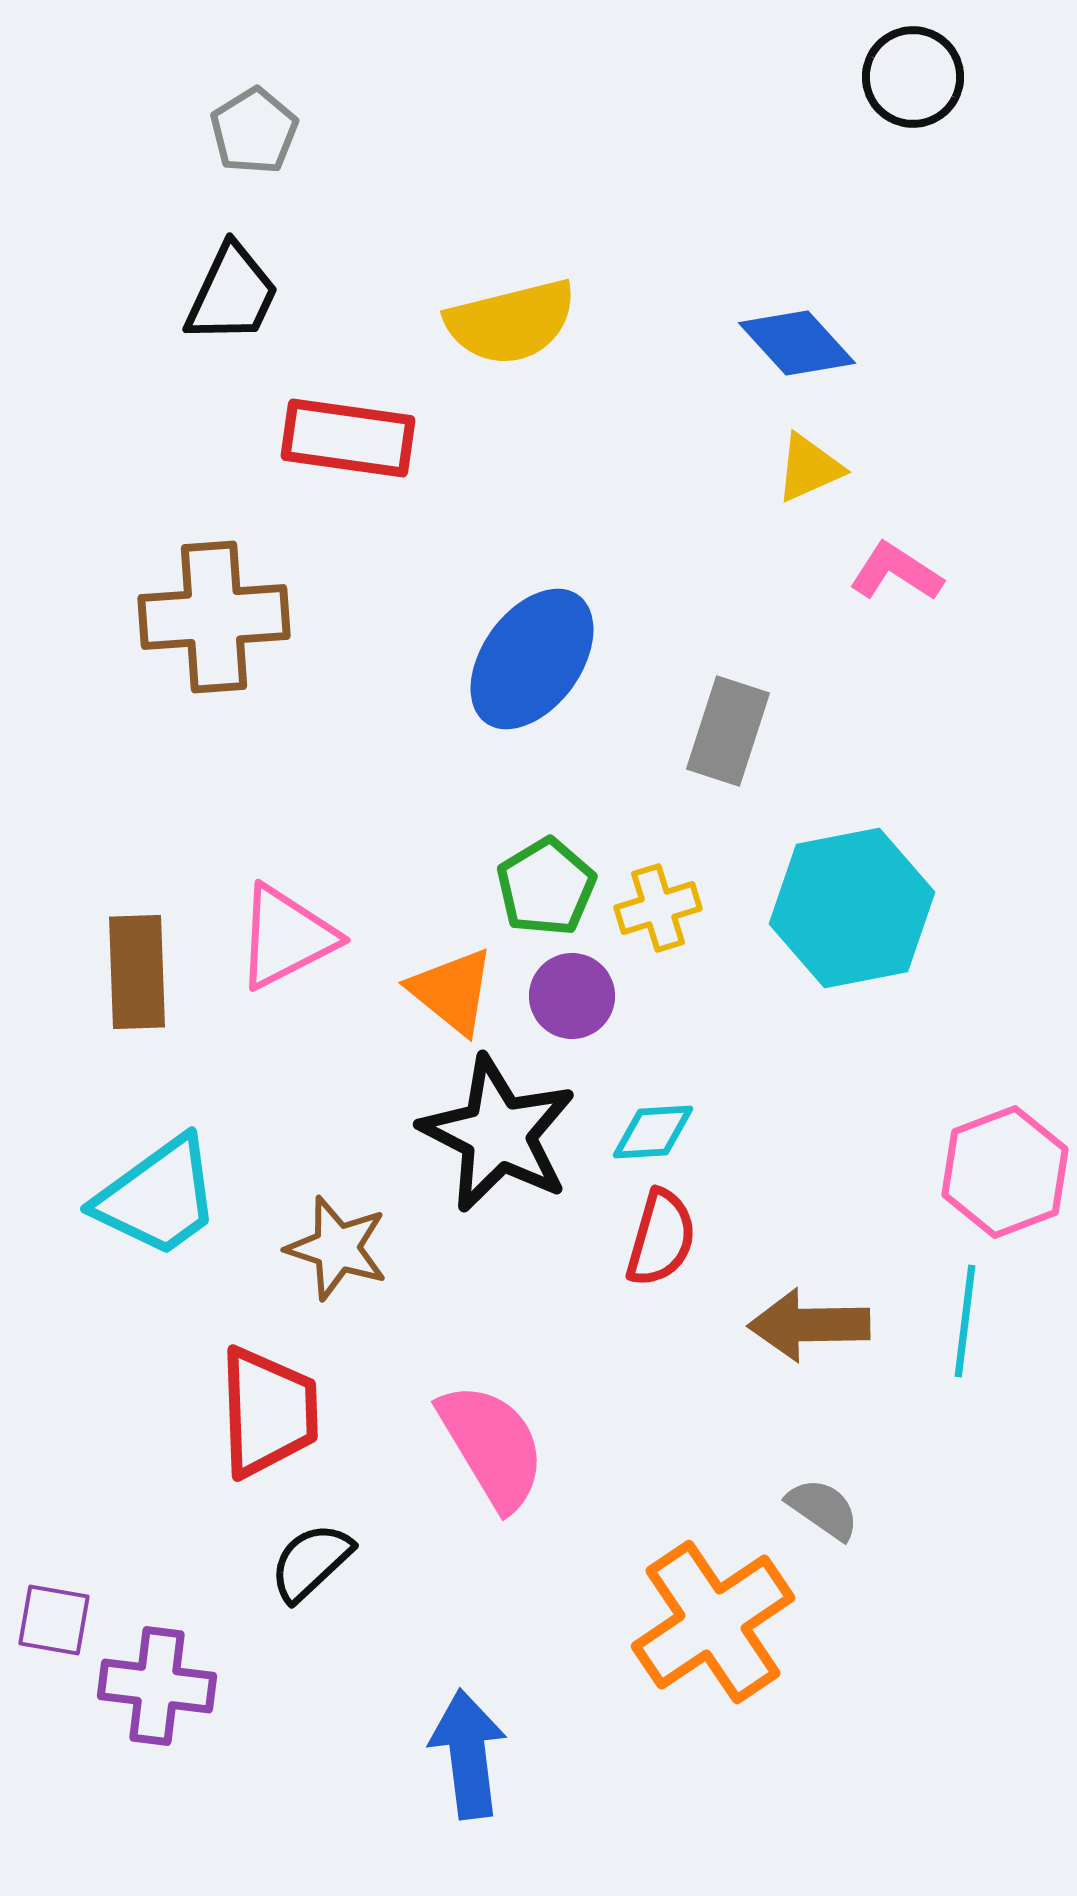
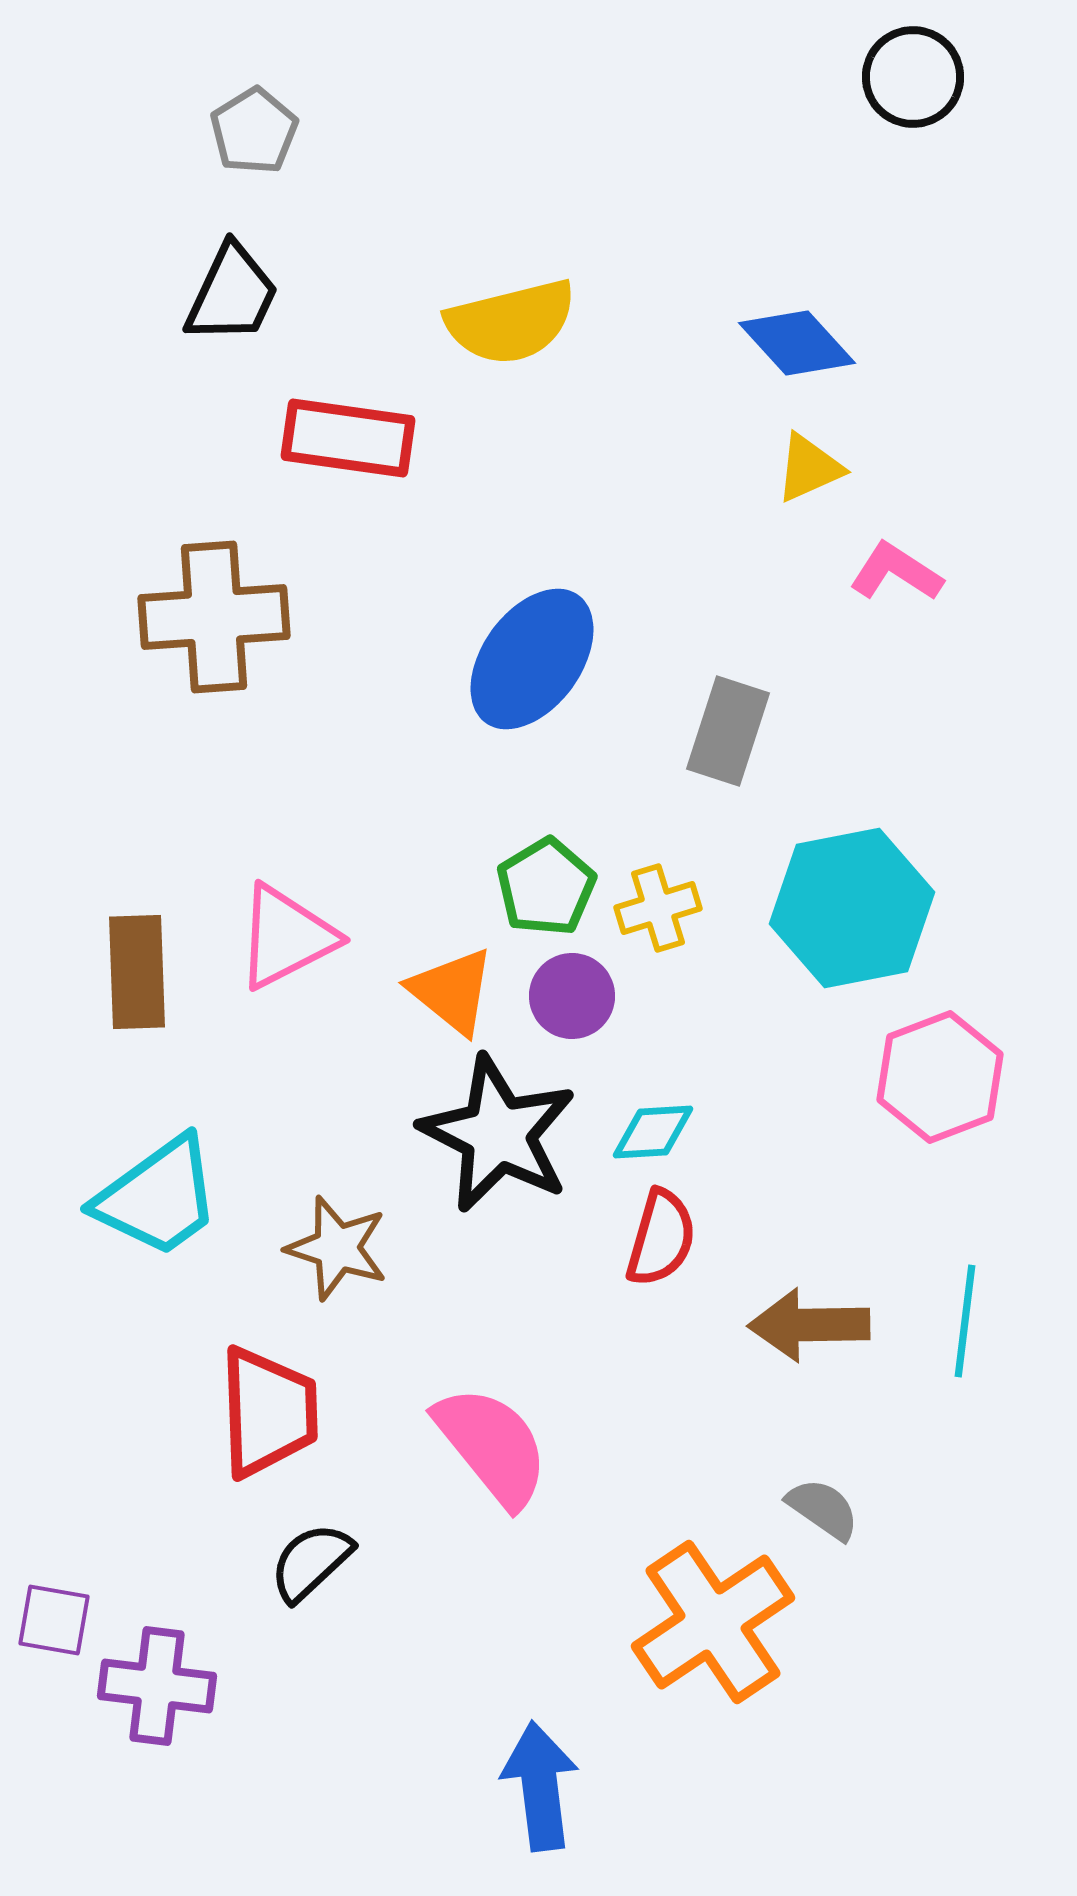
pink hexagon: moved 65 px left, 95 px up
pink semicircle: rotated 8 degrees counterclockwise
blue arrow: moved 72 px right, 32 px down
